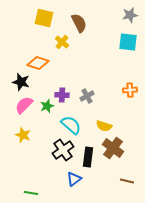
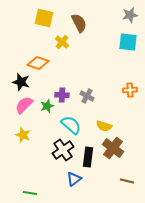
gray cross: rotated 32 degrees counterclockwise
green line: moved 1 px left
